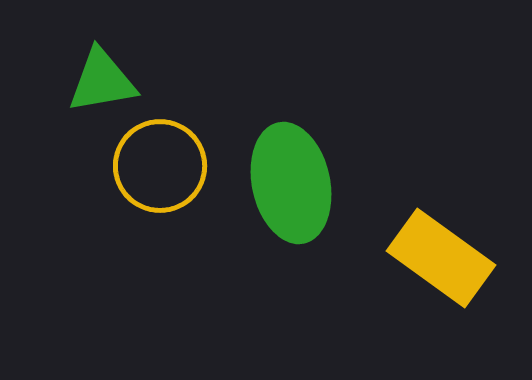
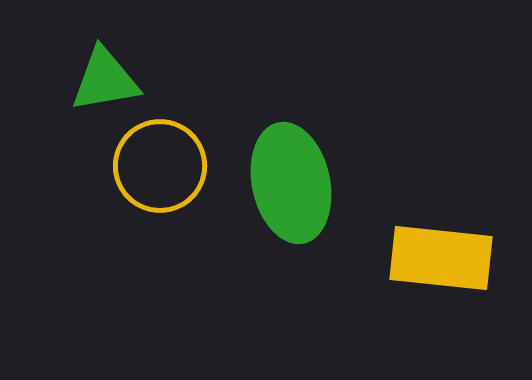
green triangle: moved 3 px right, 1 px up
yellow rectangle: rotated 30 degrees counterclockwise
